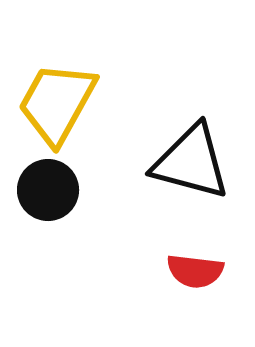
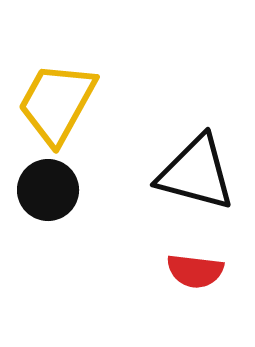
black triangle: moved 5 px right, 11 px down
